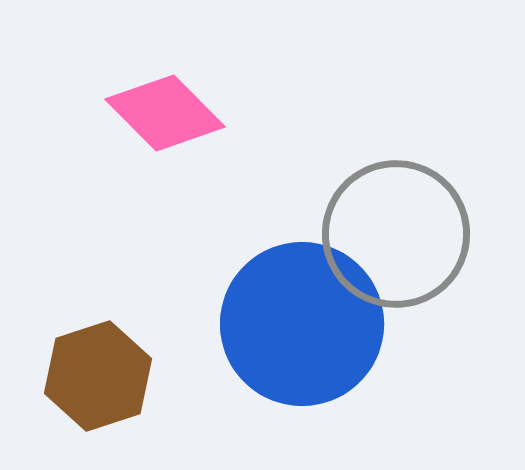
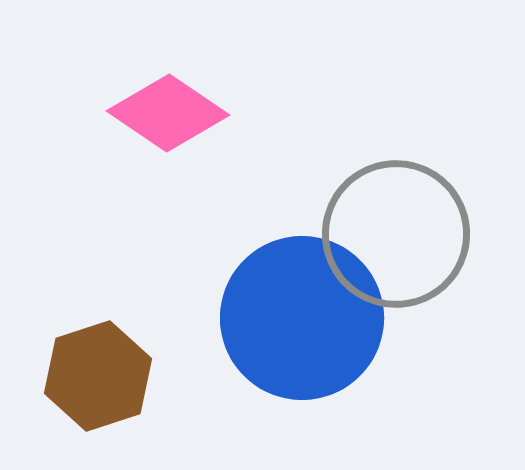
pink diamond: moved 3 px right; rotated 11 degrees counterclockwise
blue circle: moved 6 px up
